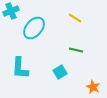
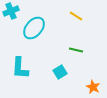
yellow line: moved 1 px right, 2 px up
